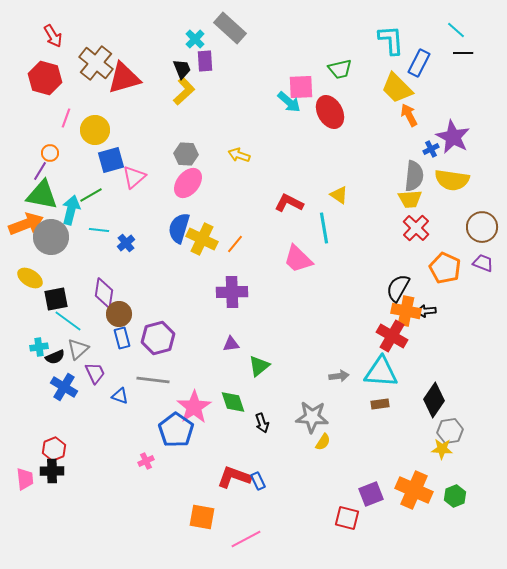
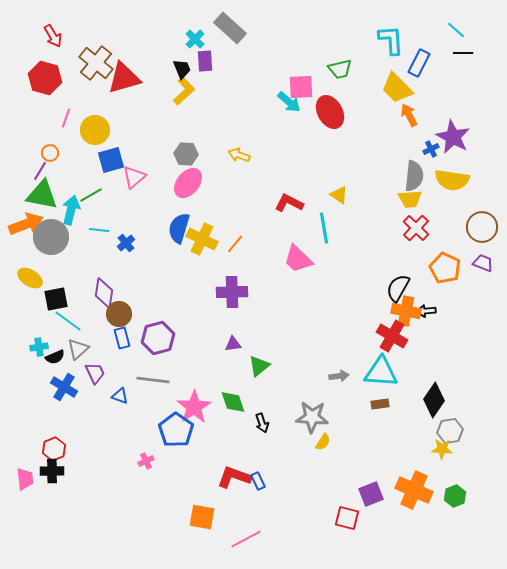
purple triangle at (231, 344): moved 2 px right
